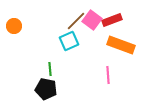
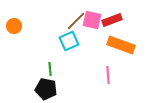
pink square: rotated 24 degrees counterclockwise
